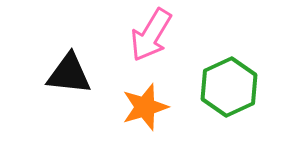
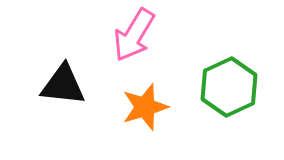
pink arrow: moved 17 px left
black triangle: moved 6 px left, 11 px down
